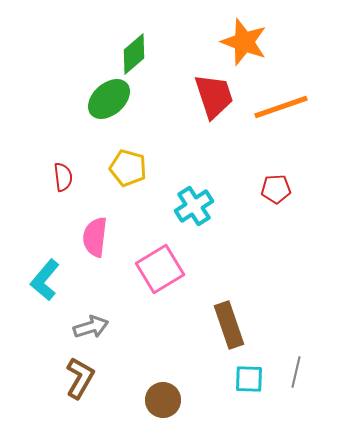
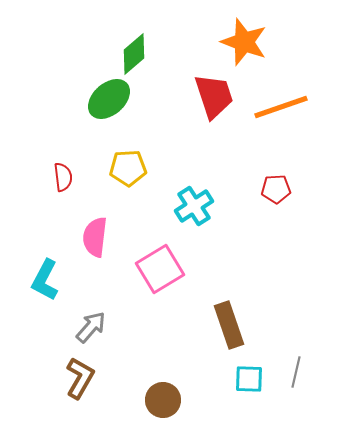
yellow pentagon: rotated 18 degrees counterclockwise
cyan L-shape: rotated 12 degrees counterclockwise
gray arrow: rotated 32 degrees counterclockwise
